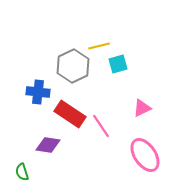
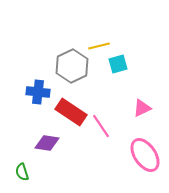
gray hexagon: moved 1 px left
red rectangle: moved 1 px right, 2 px up
purple diamond: moved 1 px left, 2 px up
